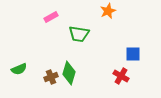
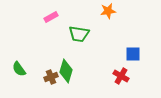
orange star: rotated 14 degrees clockwise
green semicircle: rotated 77 degrees clockwise
green diamond: moved 3 px left, 2 px up
